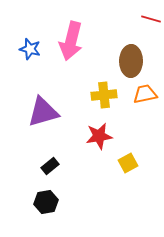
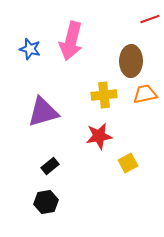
red line: moved 1 px left; rotated 36 degrees counterclockwise
